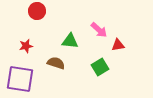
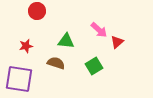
green triangle: moved 4 px left
red triangle: moved 1 px left, 3 px up; rotated 32 degrees counterclockwise
green square: moved 6 px left, 1 px up
purple square: moved 1 px left
